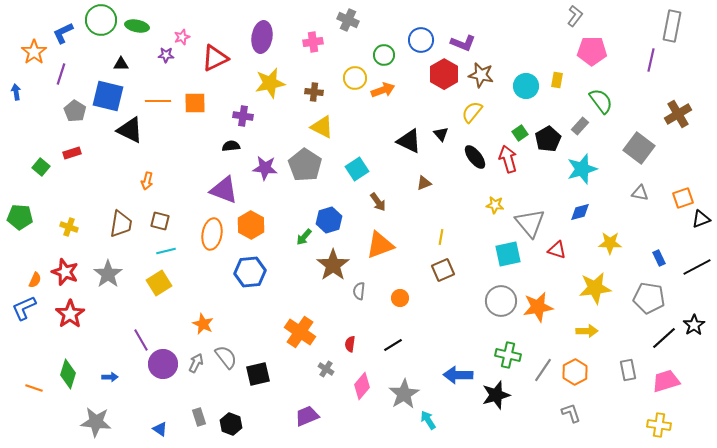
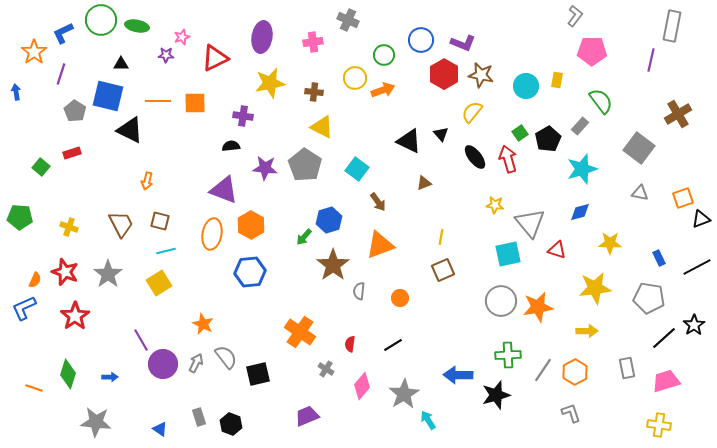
cyan square at (357, 169): rotated 20 degrees counterclockwise
brown trapezoid at (121, 224): rotated 36 degrees counterclockwise
red star at (70, 314): moved 5 px right, 2 px down
green cross at (508, 355): rotated 15 degrees counterclockwise
gray rectangle at (628, 370): moved 1 px left, 2 px up
